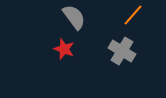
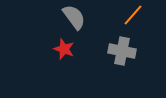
gray cross: rotated 20 degrees counterclockwise
